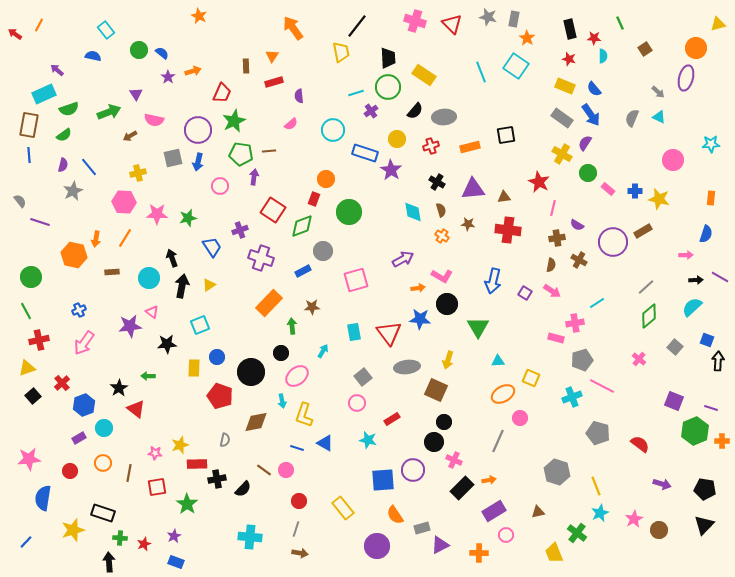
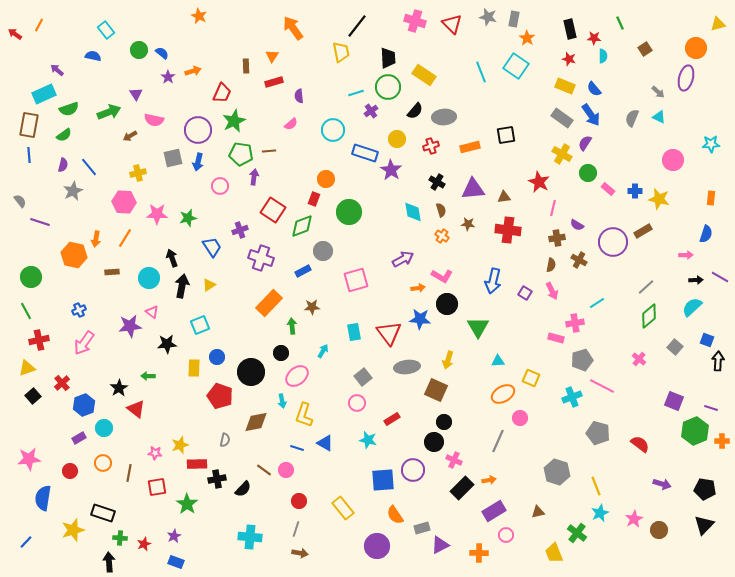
pink arrow at (552, 291): rotated 30 degrees clockwise
